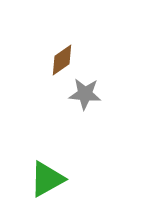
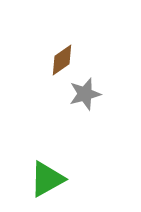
gray star: rotated 20 degrees counterclockwise
